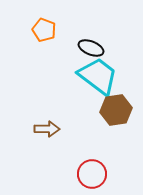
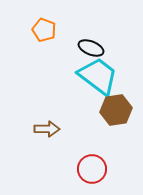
red circle: moved 5 px up
